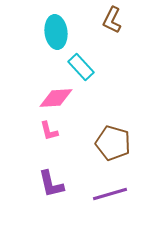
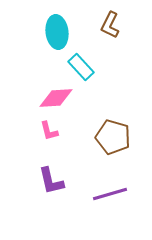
brown L-shape: moved 2 px left, 5 px down
cyan ellipse: moved 1 px right
brown pentagon: moved 6 px up
purple L-shape: moved 3 px up
